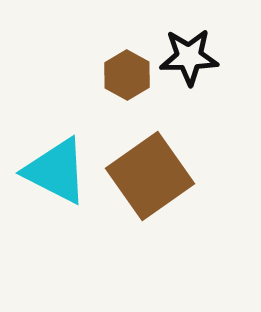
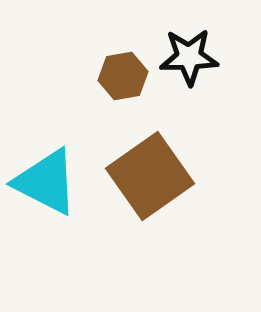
brown hexagon: moved 4 px left, 1 px down; rotated 21 degrees clockwise
cyan triangle: moved 10 px left, 11 px down
